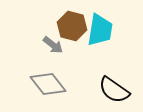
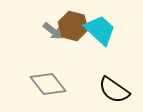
brown hexagon: moved 1 px right
cyan trapezoid: rotated 56 degrees counterclockwise
gray arrow: moved 14 px up
